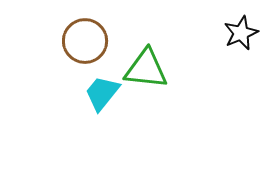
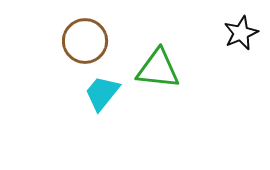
green triangle: moved 12 px right
